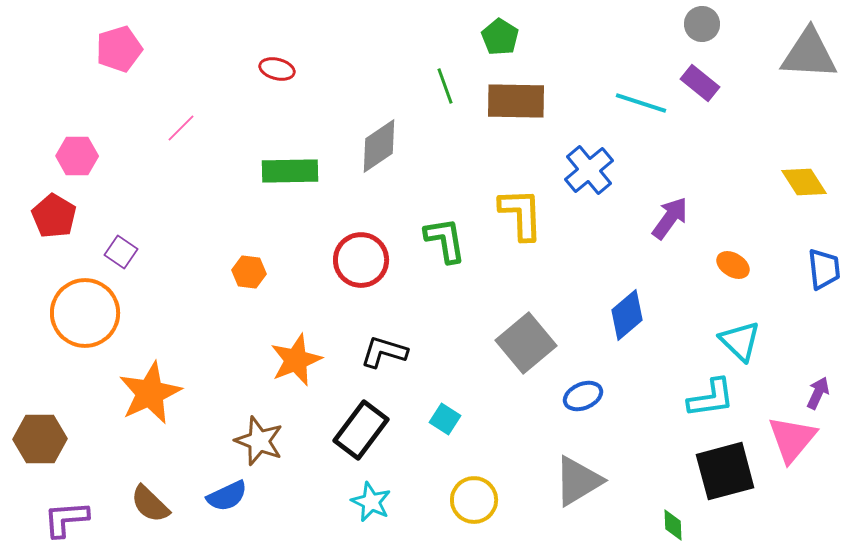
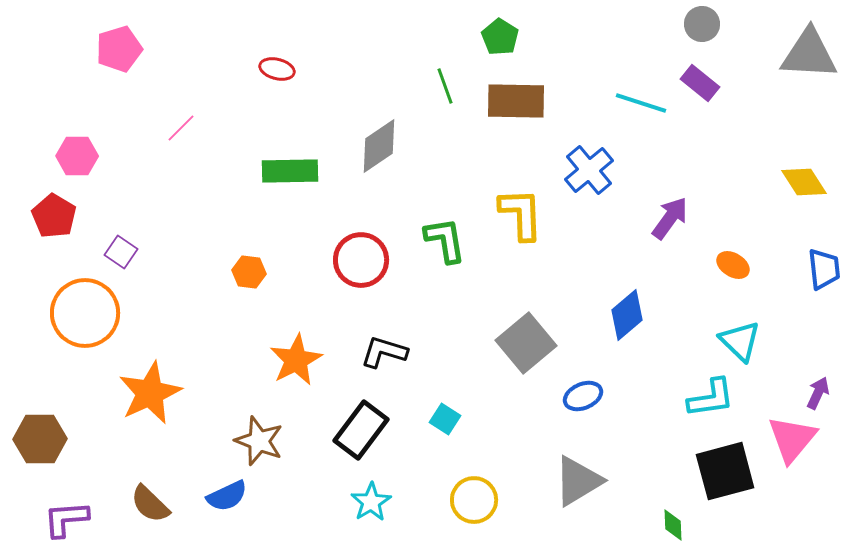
orange star at (296, 360): rotated 6 degrees counterclockwise
cyan star at (371, 502): rotated 15 degrees clockwise
